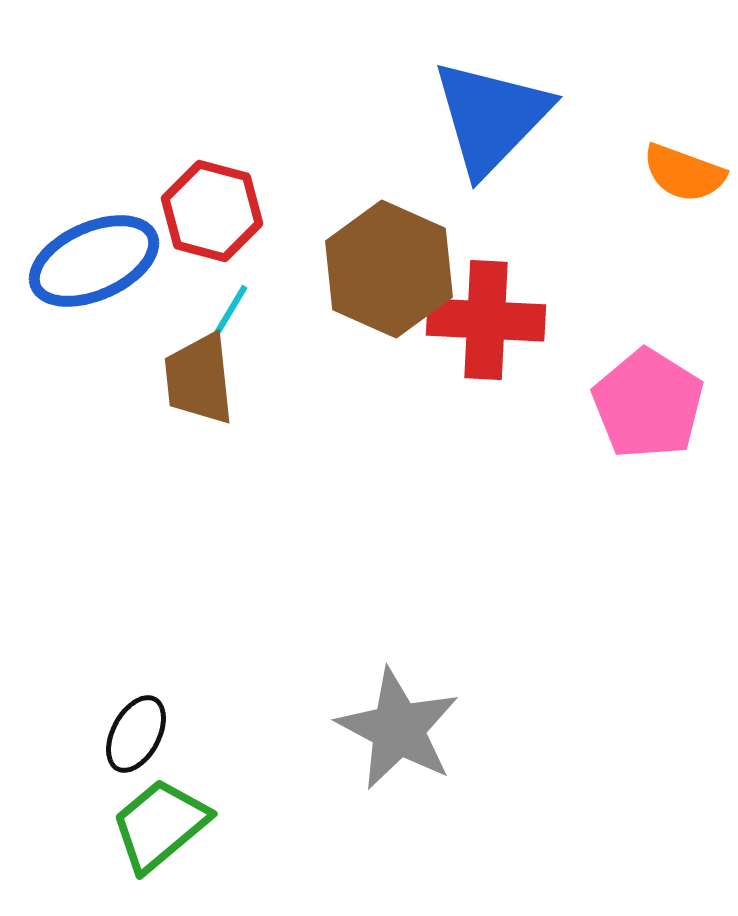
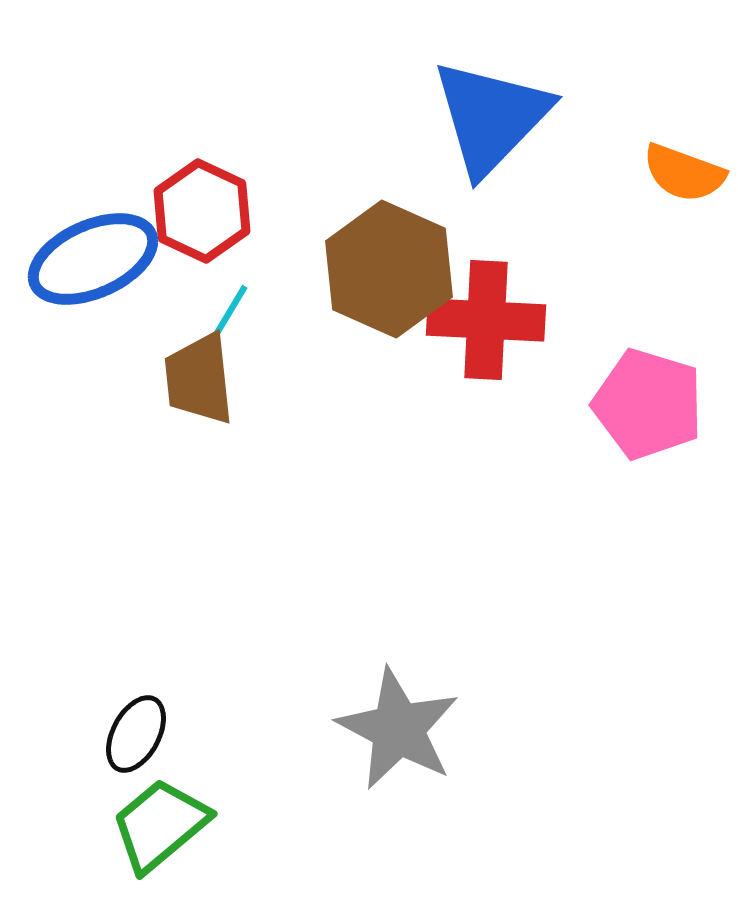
red hexagon: moved 10 px left; rotated 10 degrees clockwise
blue ellipse: moved 1 px left, 2 px up
pink pentagon: rotated 15 degrees counterclockwise
